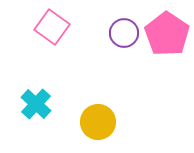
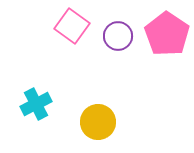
pink square: moved 20 px right, 1 px up
purple circle: moved 6 px left, 3 px down
cyan cross: rotated 20 degrees clockwise
